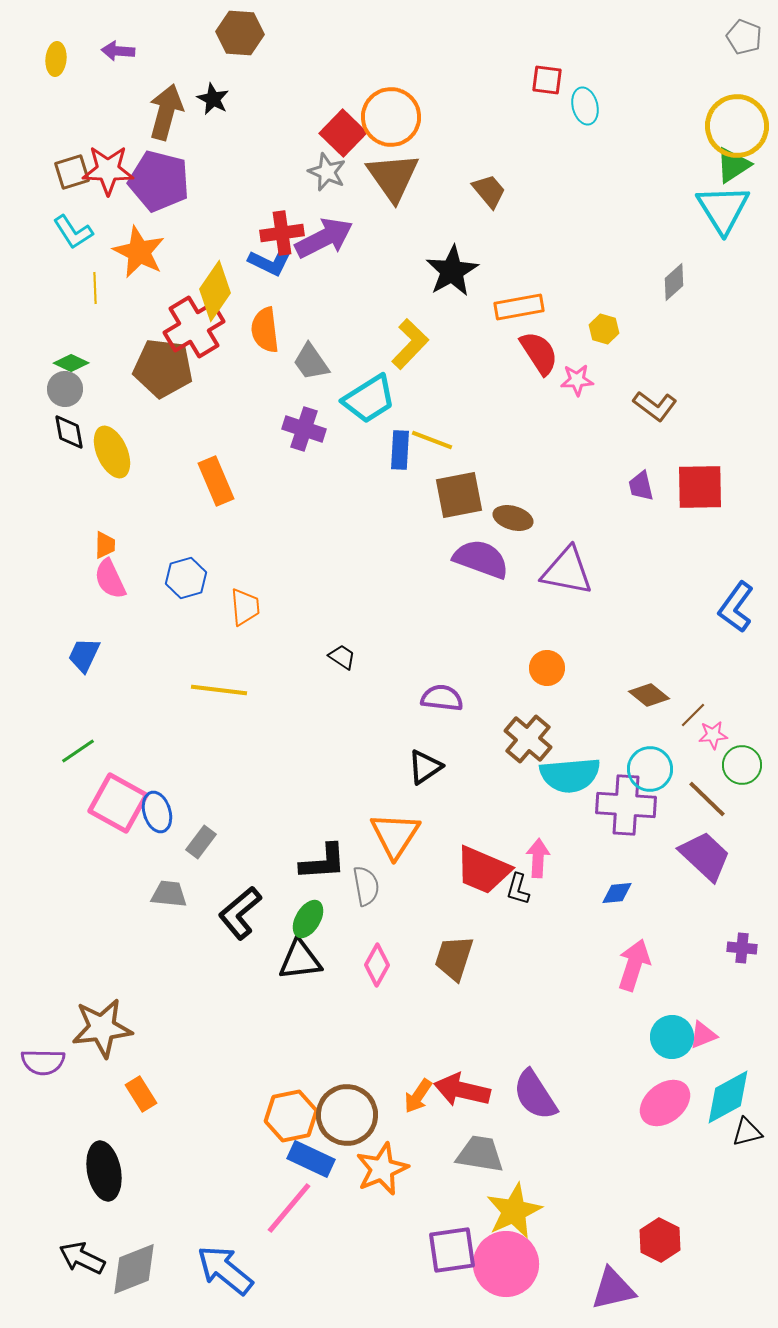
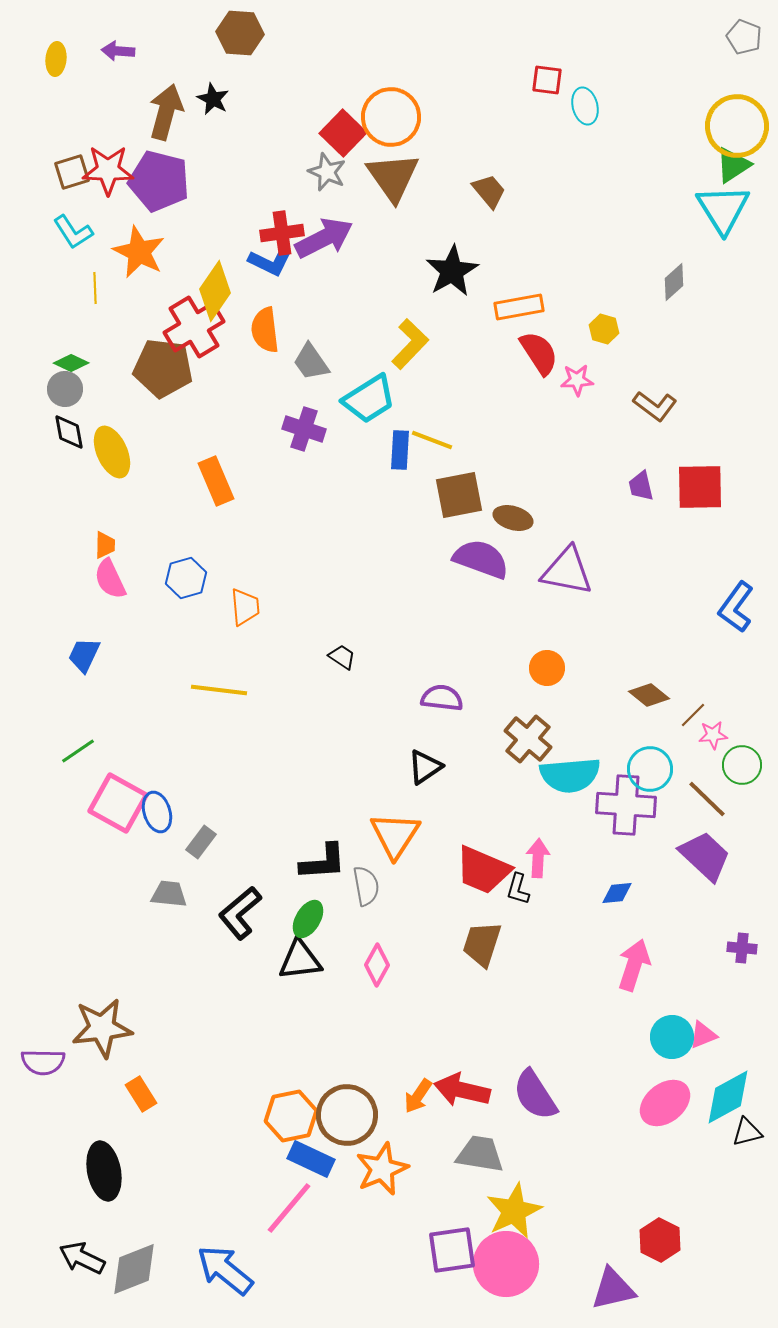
brown trapezoid at (454, 958): moved 28 px right, 14 px up
